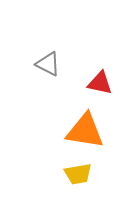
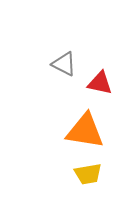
gray triangle: moved 16 px right
yellow trapezoid: moved 10 px right
